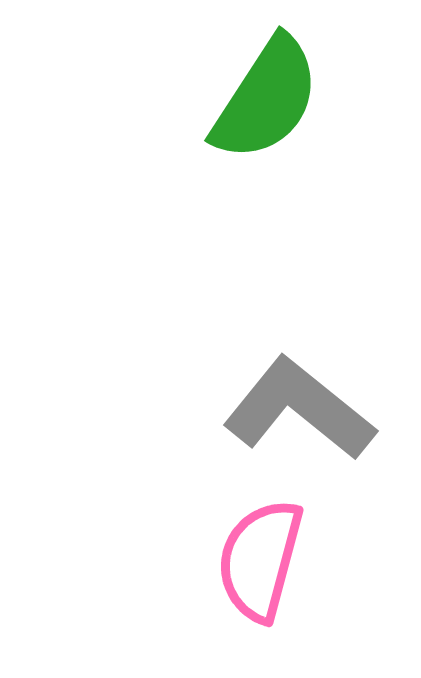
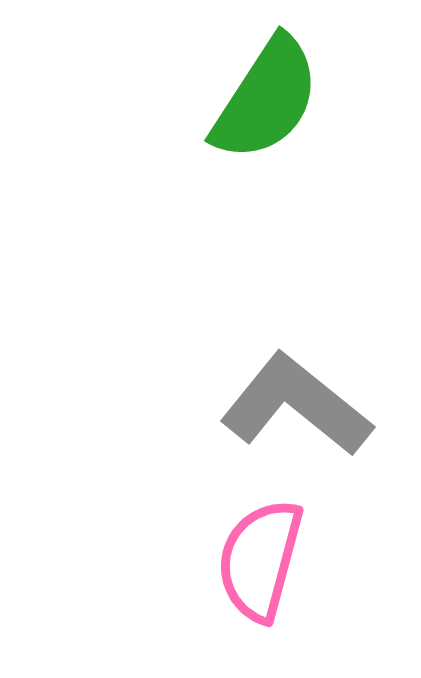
gray L-shape: moved 3 px left, 4 px up
